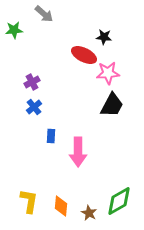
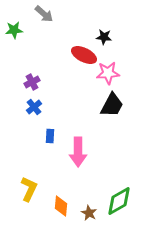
blue rectangle: moved 1 px left
yellow L-shape: moved 12 px up; rotated 15 degrees clockwise
